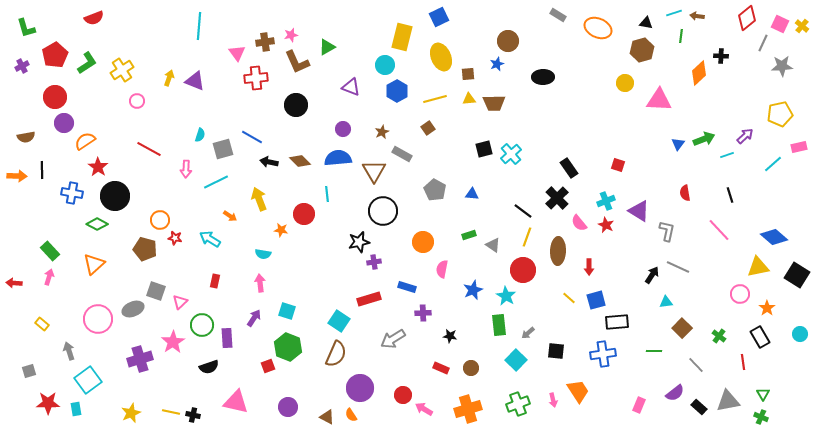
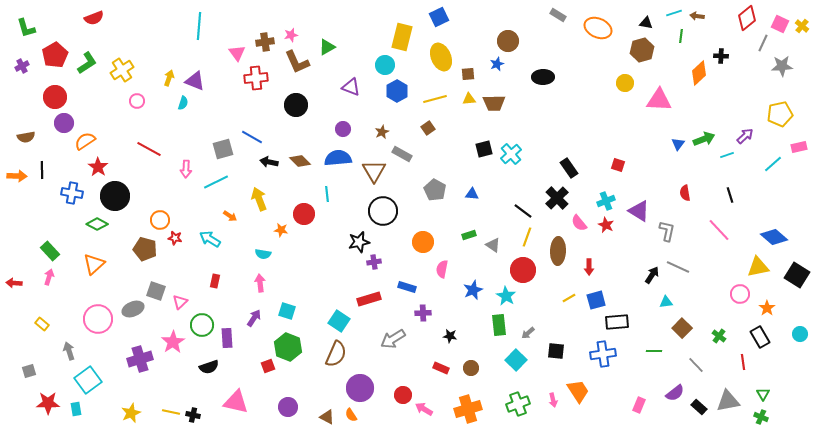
cyan semicircle at (200, 135): moved 17 px left, 32 px up
yellow line at (569, 298): rotated 72 degrees counterclockwise
